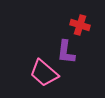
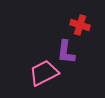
pink trapezoid: rotated 112 degrees clockwise
